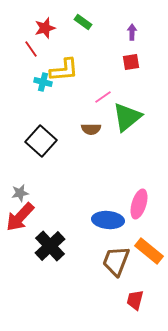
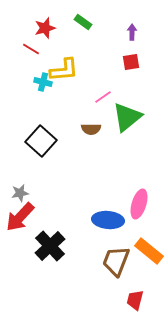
red line: rotated 24 degrees counterclockwise
